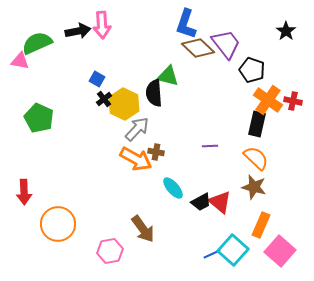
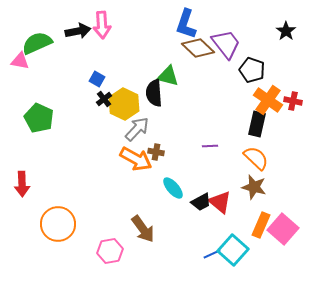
red arrow: moved 2 px left, 8 px up
pink square: moved 3 px right, 22 px up
